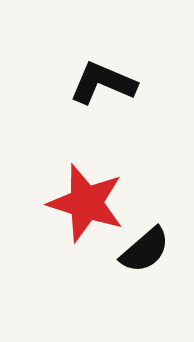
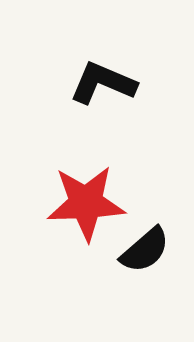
red star: rotated 20 degrees counterclockwise
